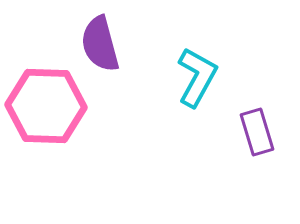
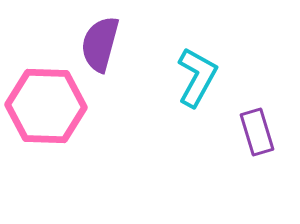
purple semicircle: rotated 30 degrees clockwise
